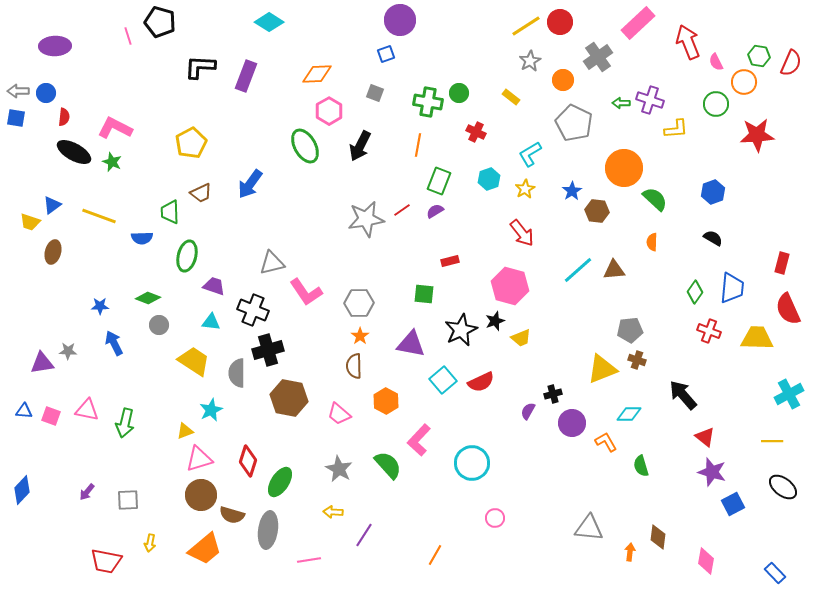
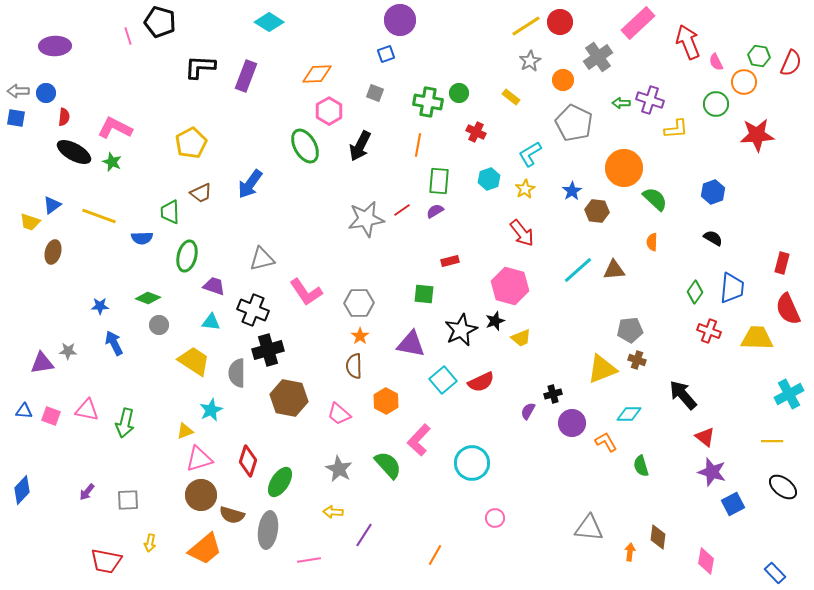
green rectangle at (439, 181): rotated 16 degrees counterclockwise
gray triangle at (272, 263): moved 10 px left, 4 px up
